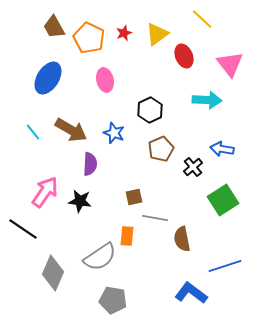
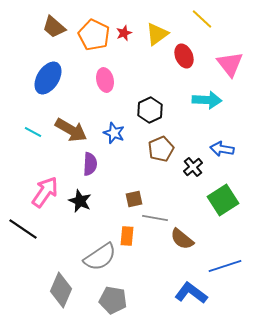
brown trapezoid: rotated 20 degrees counterclockwise
orange pentagon: moved 5 px right, 3 px up
cyan line: rotated 24 degrees counterclockwise
brown square: moved 2 px down
black star: rotated 15 degrees clockwise
brown semicircle: rotated 40 degrees counterclockwise
gray diamond: moved 8 px right, 17 px down
